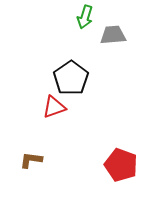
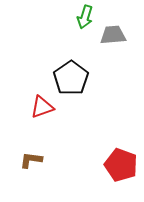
red triangle: moved 12 px left
